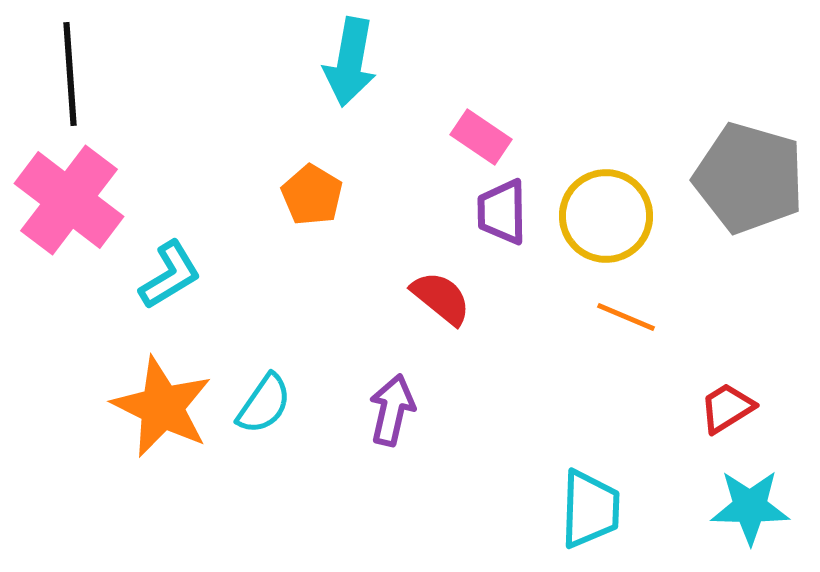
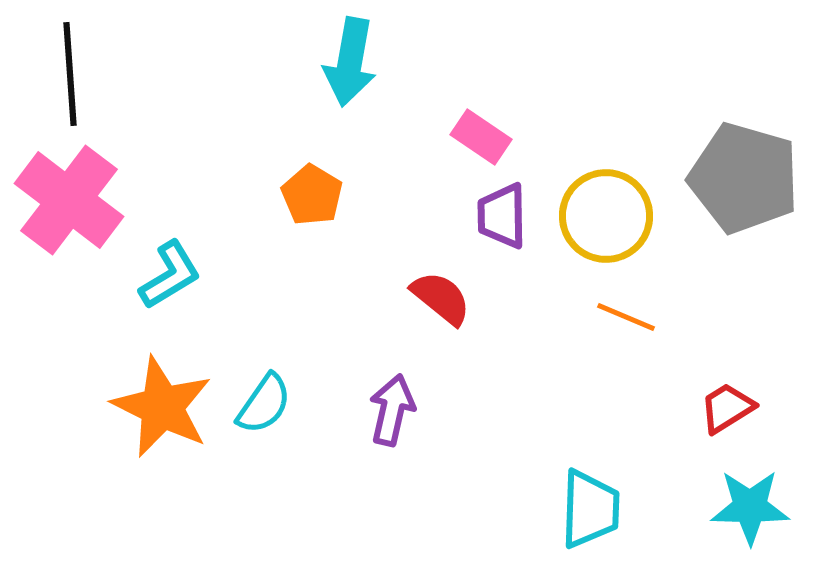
gray pentagon: moved 5 px left
purple trapezoid: moved 4 px down
